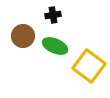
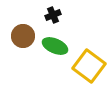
black cross: rotated 14 degrees counterclockwise
